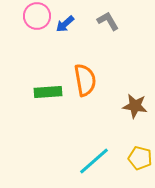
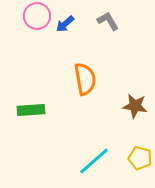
orange semicircle: moved 1 px up
green rectangle: moved 17 px left, 18 px down
